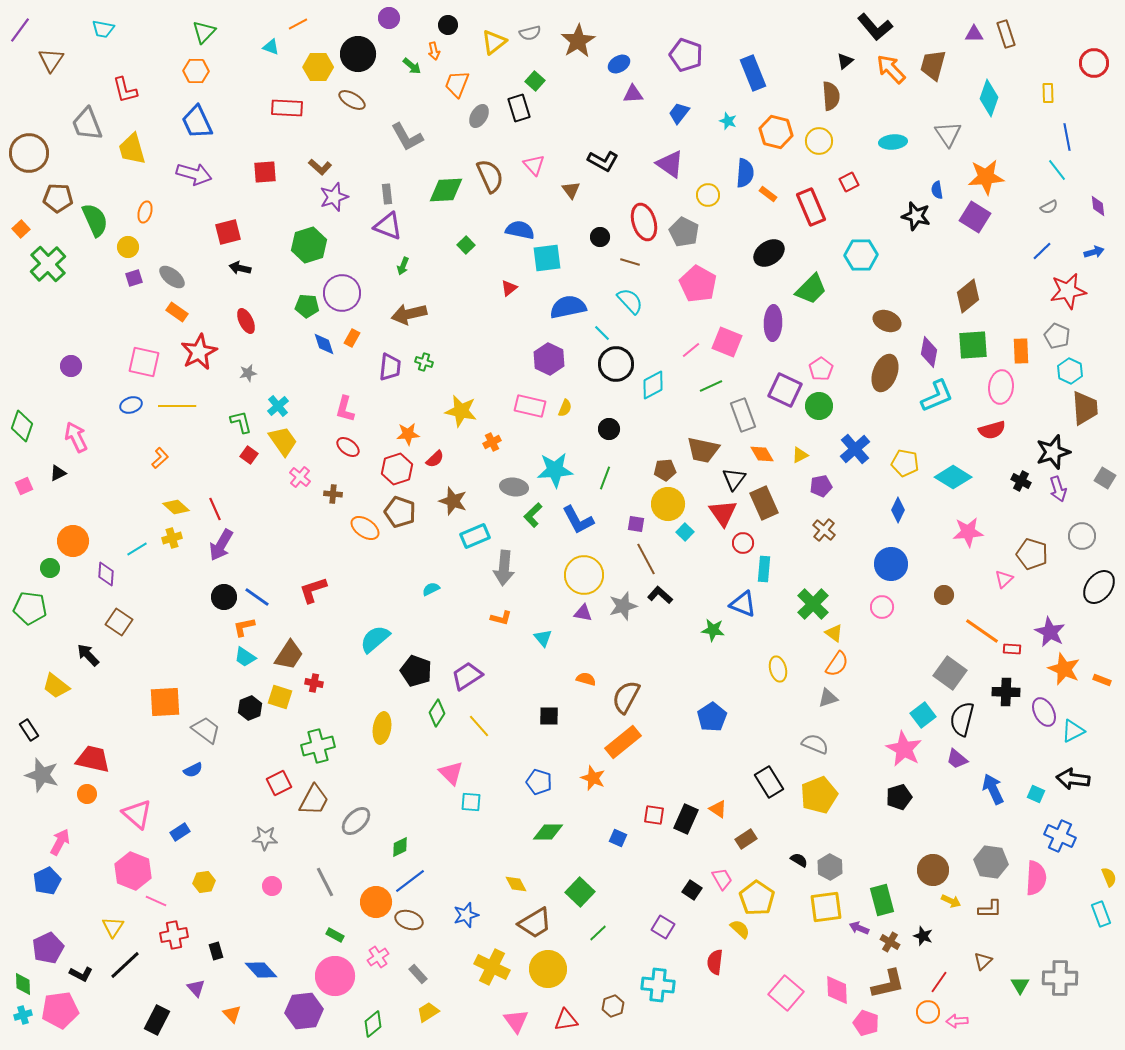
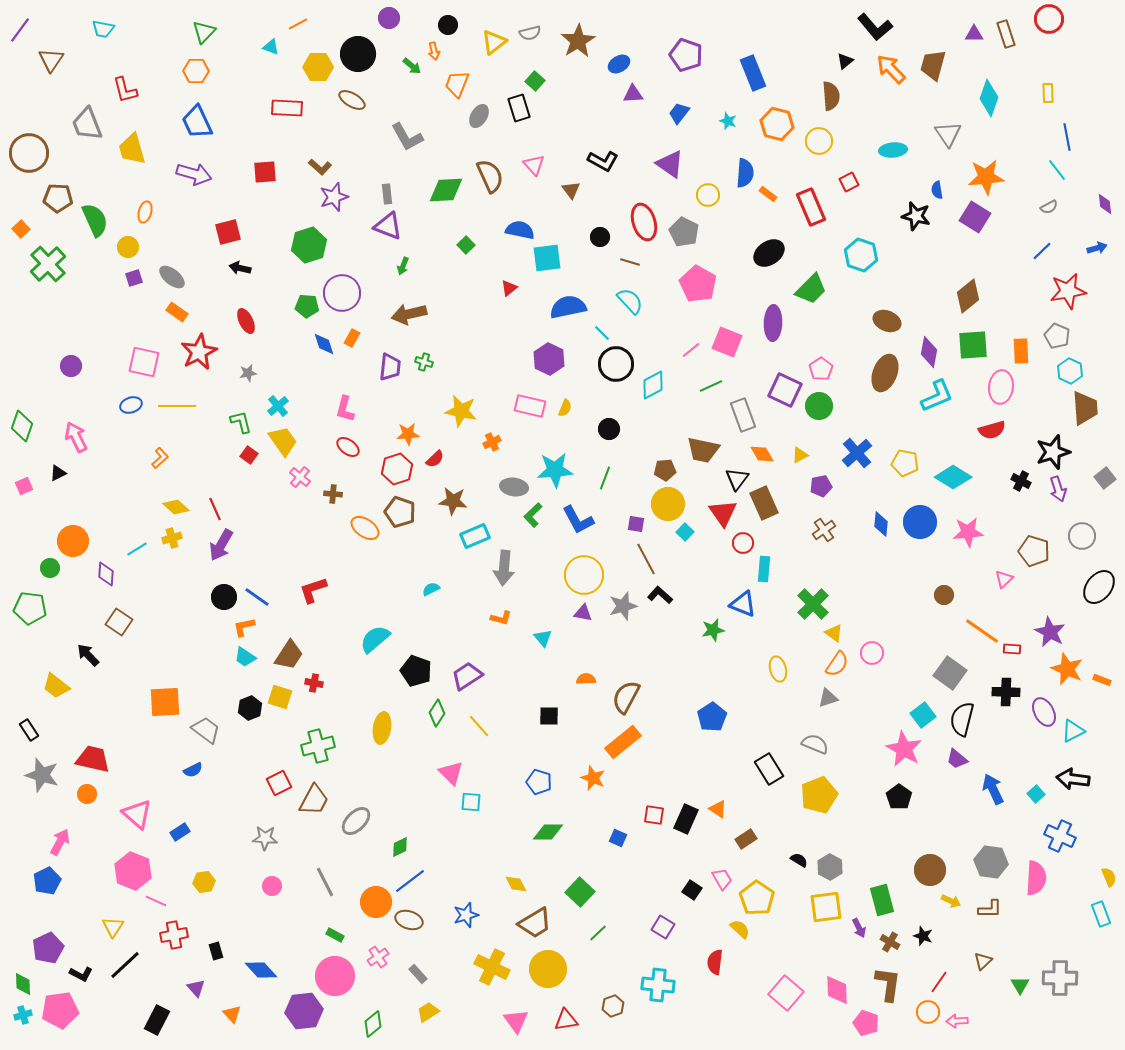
red circle at (1094, 63): moved 45 px left, 44 px up
orange hexagon at (776, 132): moved 1 px right, 8 px up
cyan ellipse at (893, 142): moved 8 px down
purple diamond at (1098, 206): moved 7 px right, 2 px up
blue arrow at (1094, 252): moved 3 px right, 4 px up
cyan hexagon at (861, 255): rotated 20 degrees clockwise
blue cross at (855, 449): moved 2 px right, 4 px down
gray square at (1105, 478): rotated 20 degrees clockwise
black triangle at (734, 479): moved 3 px right
brown star at (453, 501): rotated 12 degrees counterclockwise
blue diamond at (898, 510): moved 17 px left, 14 px down; rotated 20 degrees counterclockwise
brown cross at (824, 530): rotated 15 degrees clockwise
brown pentagon at (1032, 554): moved 2 px right, 3 px up
blue circle at (891, 564): moved 29 px right, 42 px up
pink circle at (882, 607): moved 10 px left, 46 px down
green star at (713, 630): rotated 20 degrees counterclockwise
orange star at (1064, 669): moved 3 px right
orange semicircle at (586, 679): rotated 18 degrees counterclockwise
black rectangle at (769, 782): moved 13 px up
cyan square at (1036, 794): rotated 24 degrees clockwise
black pentagon at (899, 797): rotated 20 degrees counterclockwise
brown circle at (933, 870): moved 3 px left
purple arrow at (859, 928): rotated 138 degrees counterclockwise
brown L-shape at (888, 984): rotated 69 degrees counterclockwise
